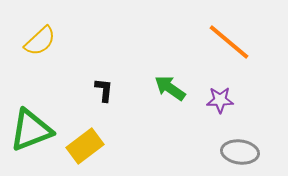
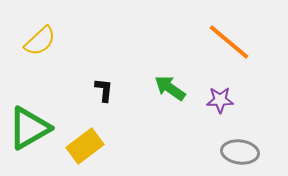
green triangle: moved 2 px left, 2 px up; rotated 9 degrees counterclockwise
